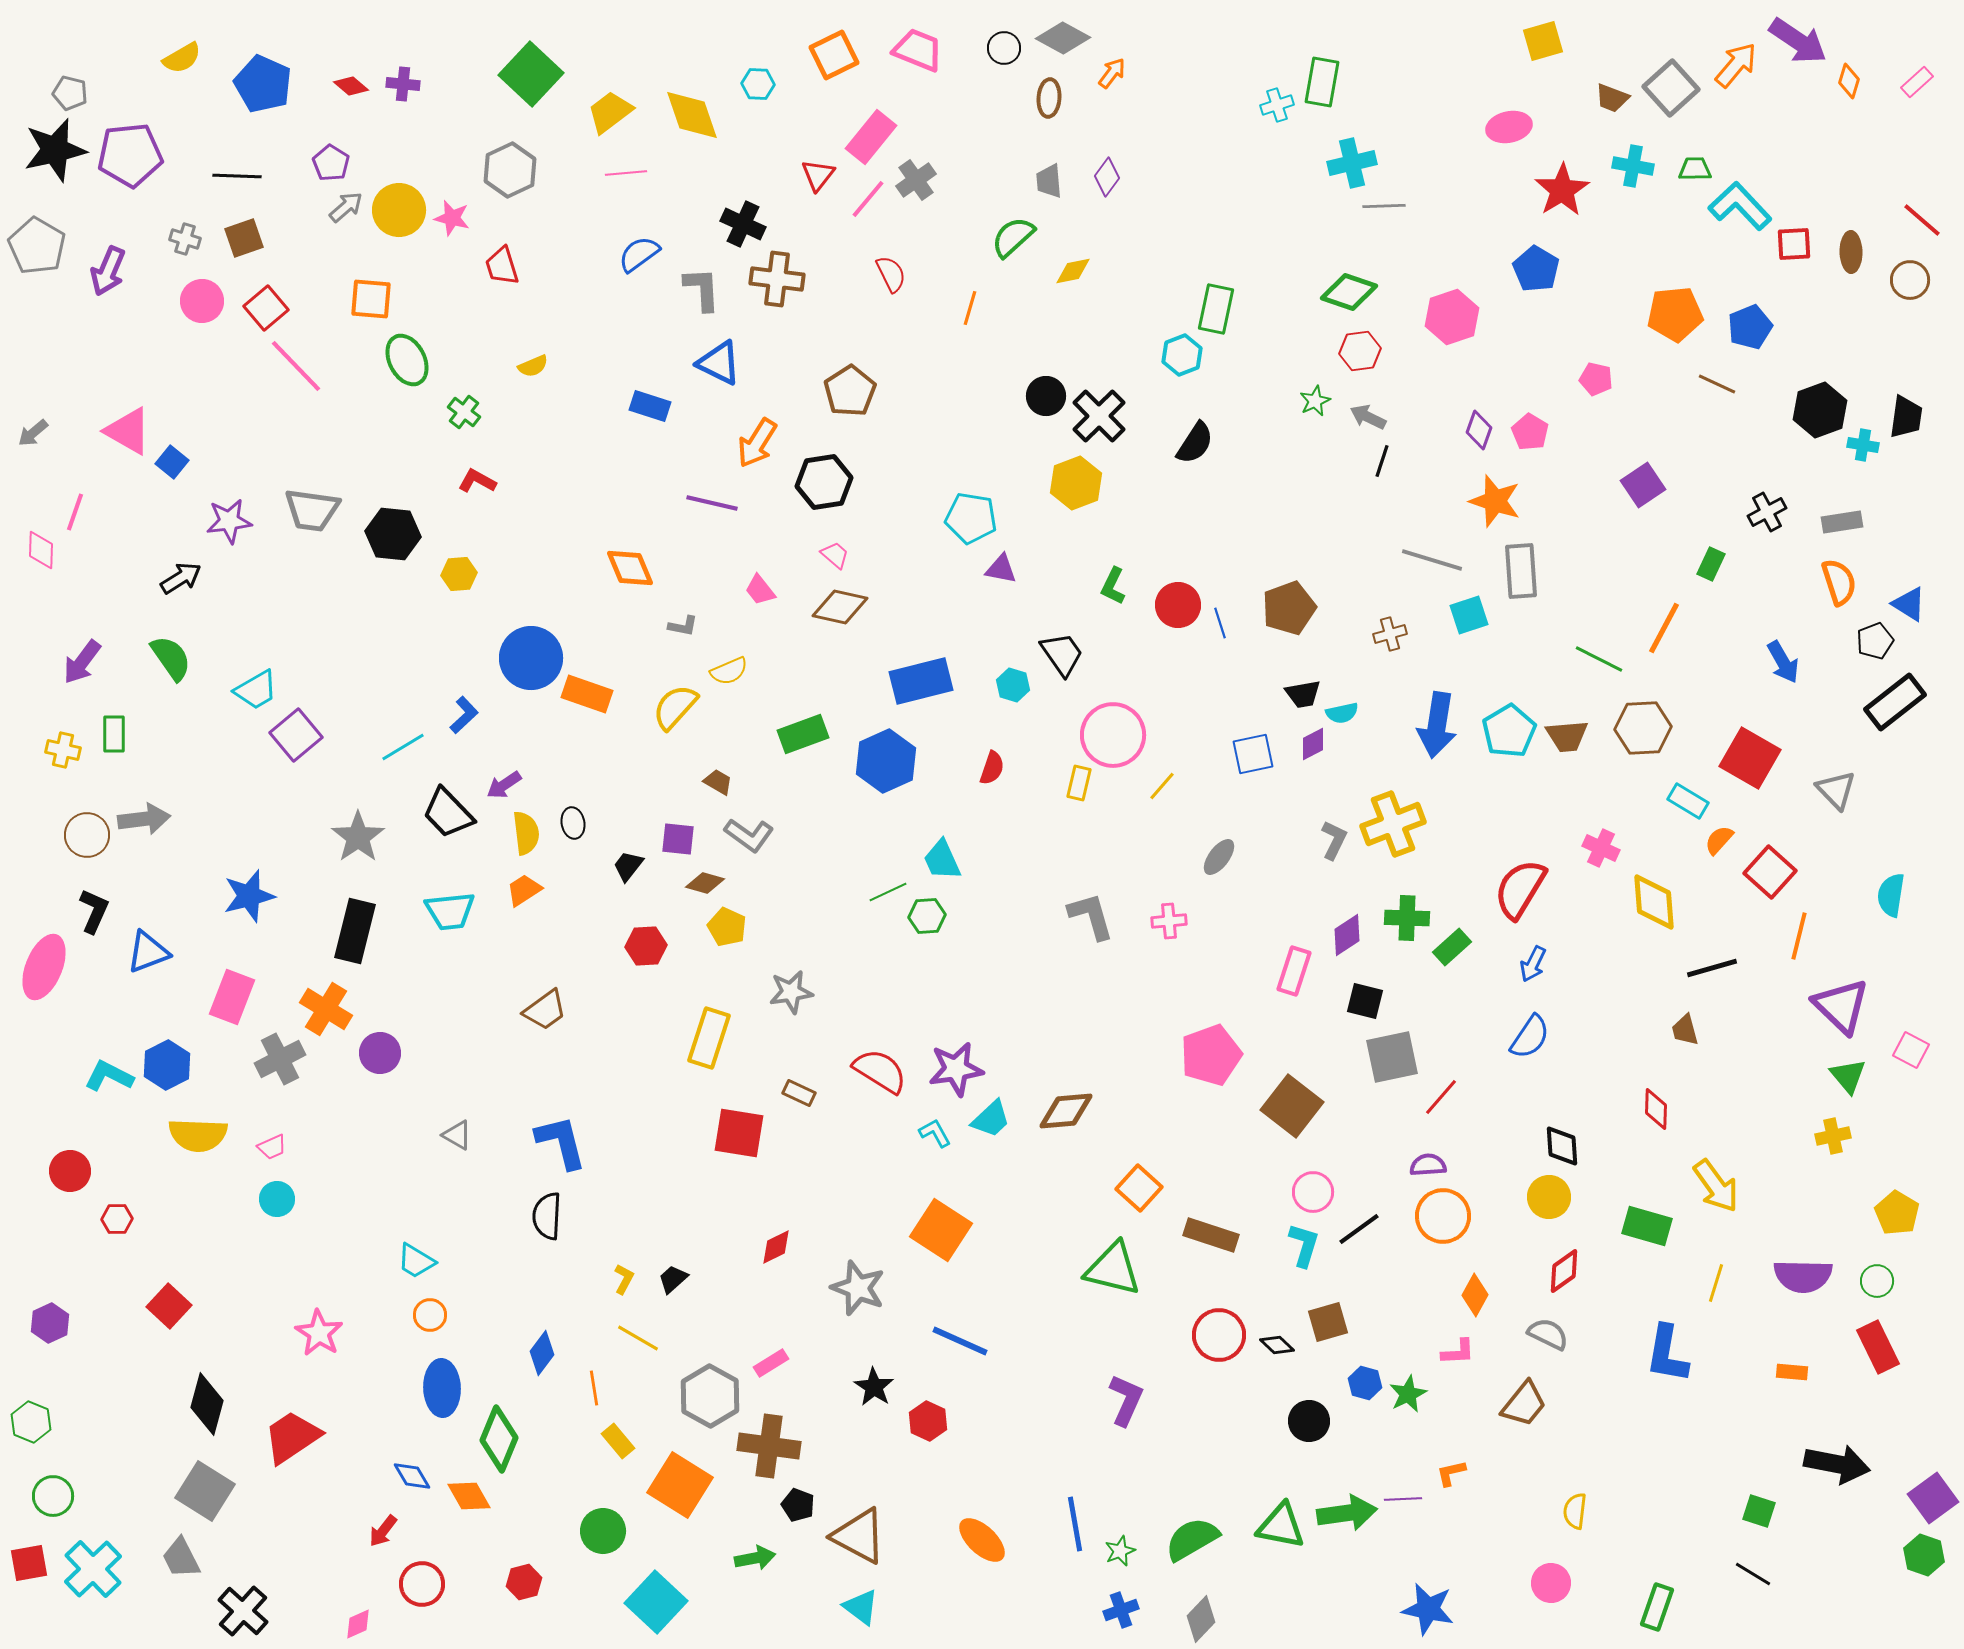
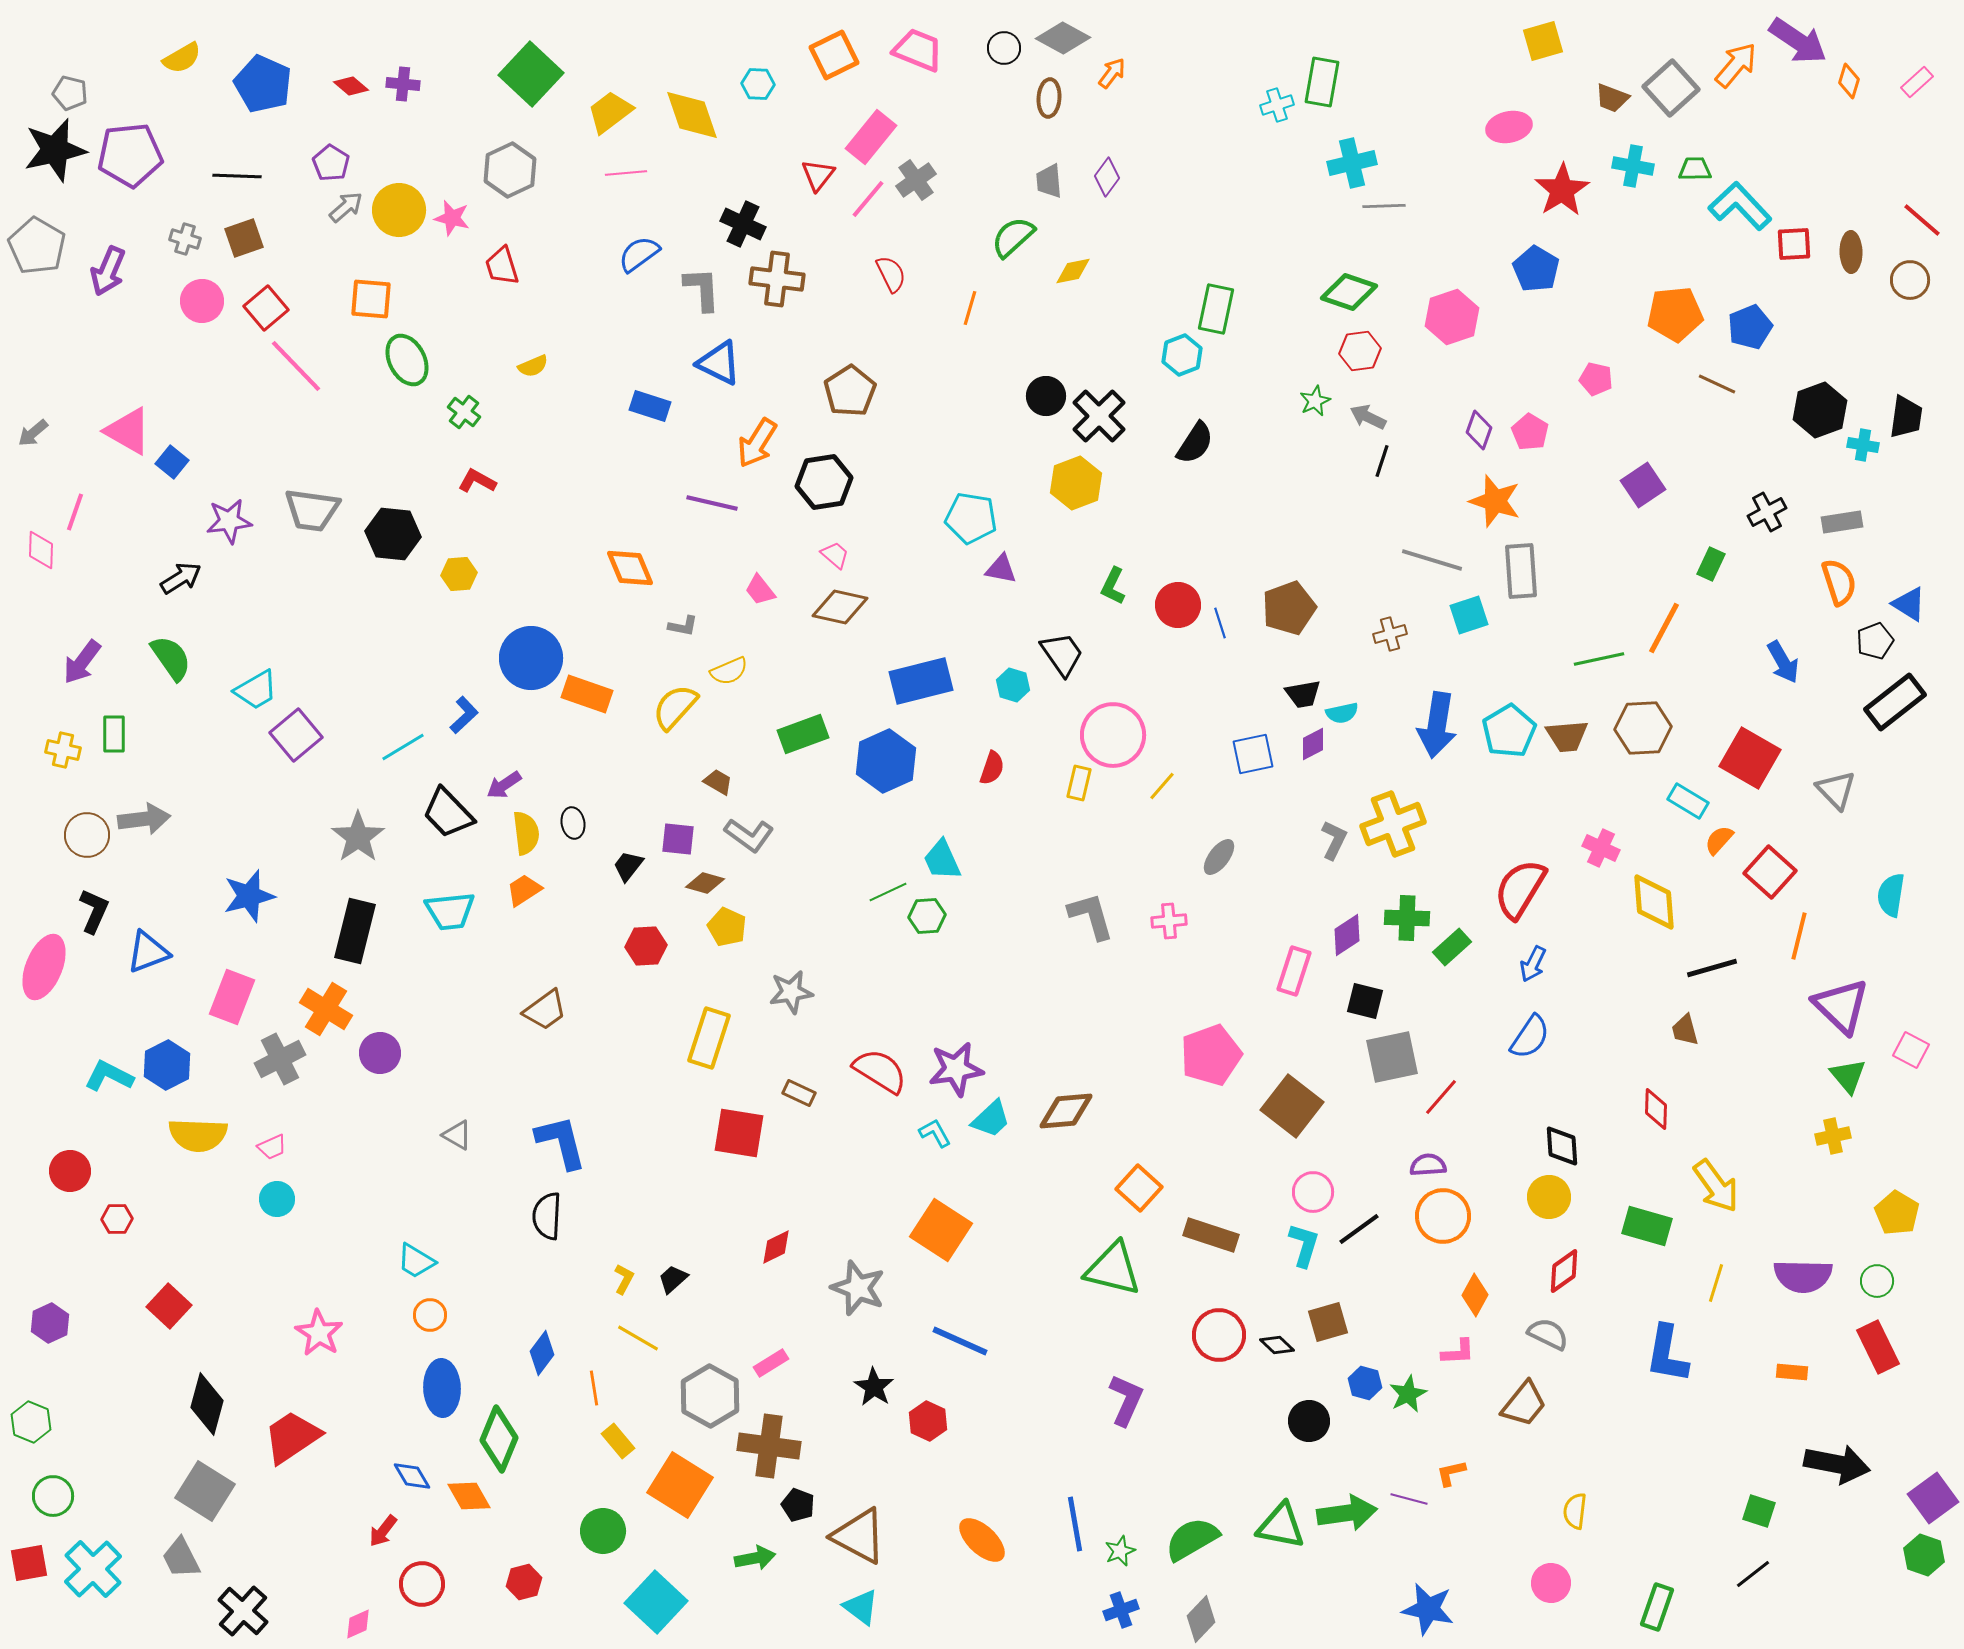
green line at (1599, 659): rotated 39 degrees counterclockwise
purple line at (1403, 1499): moved 6 px right; rotated 18 degrees clockwise
black line at (1753, 1574): rotated 69 degrees counterclockwise
